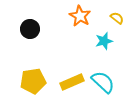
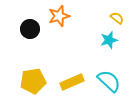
orange star: moved 21 px left; rotated 25 degrees clockwise
cyan star: moved 5 px right, 1 px up
cyan semicircle: moved 6 px right, 1 px up
